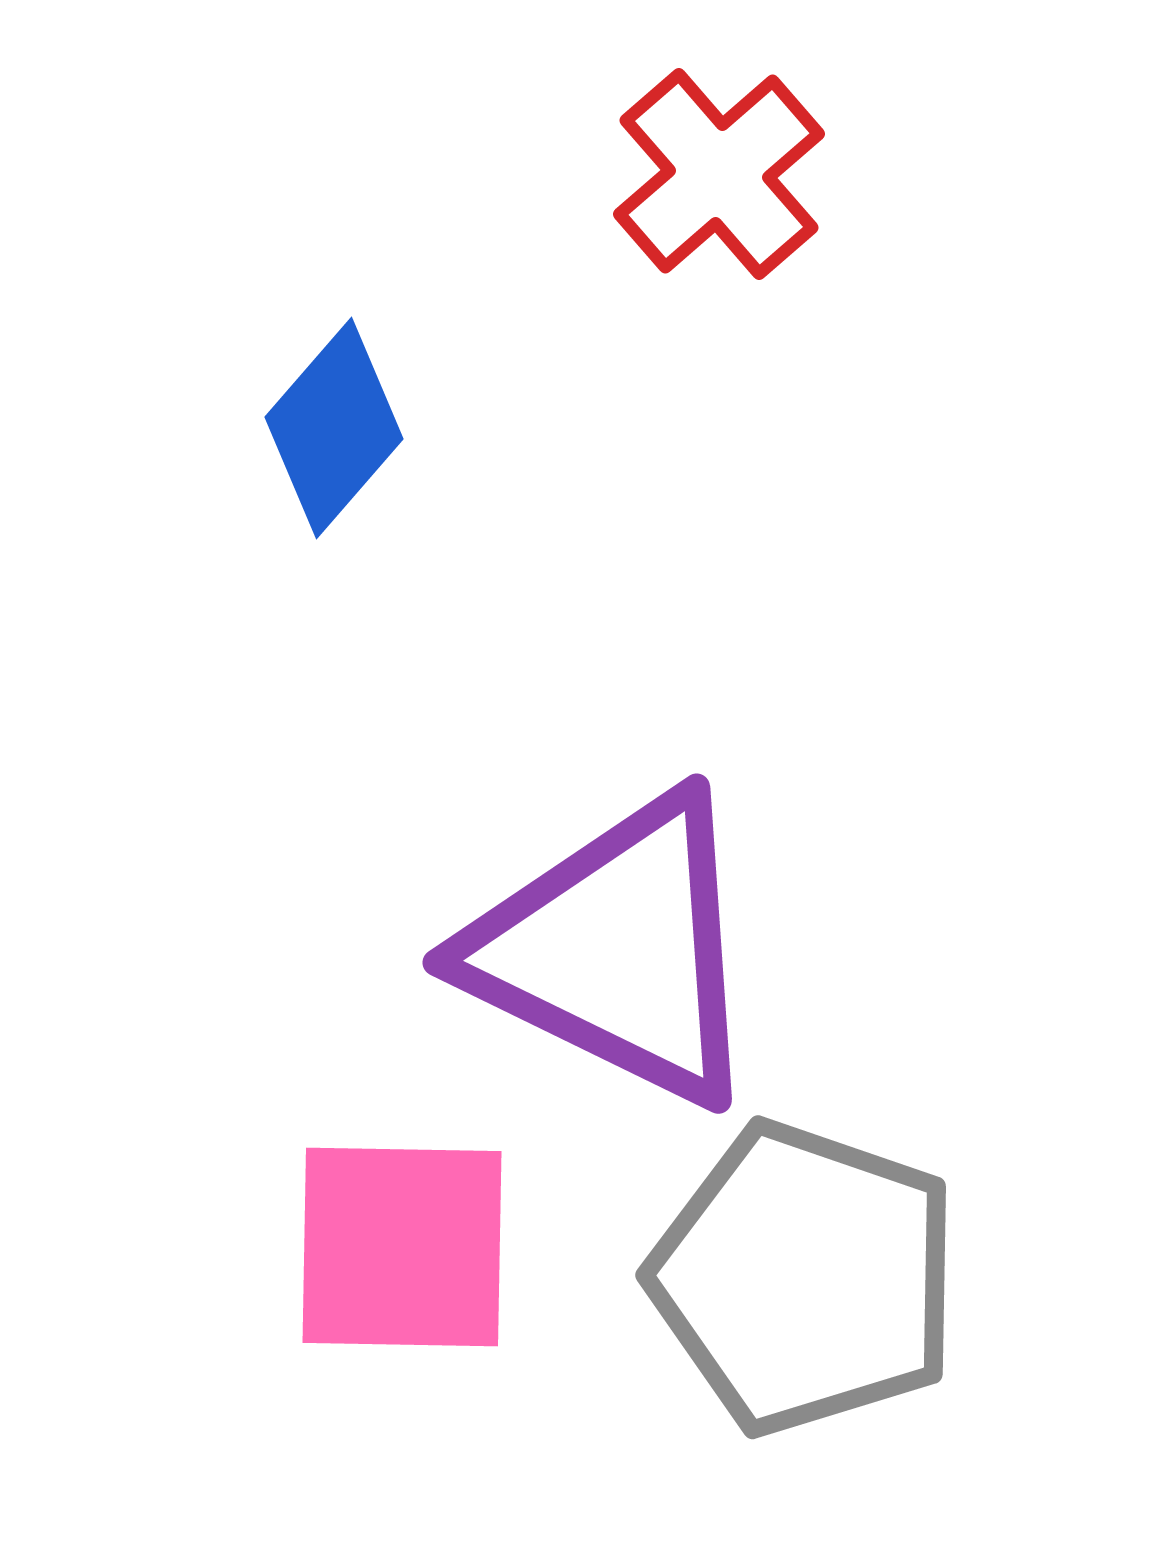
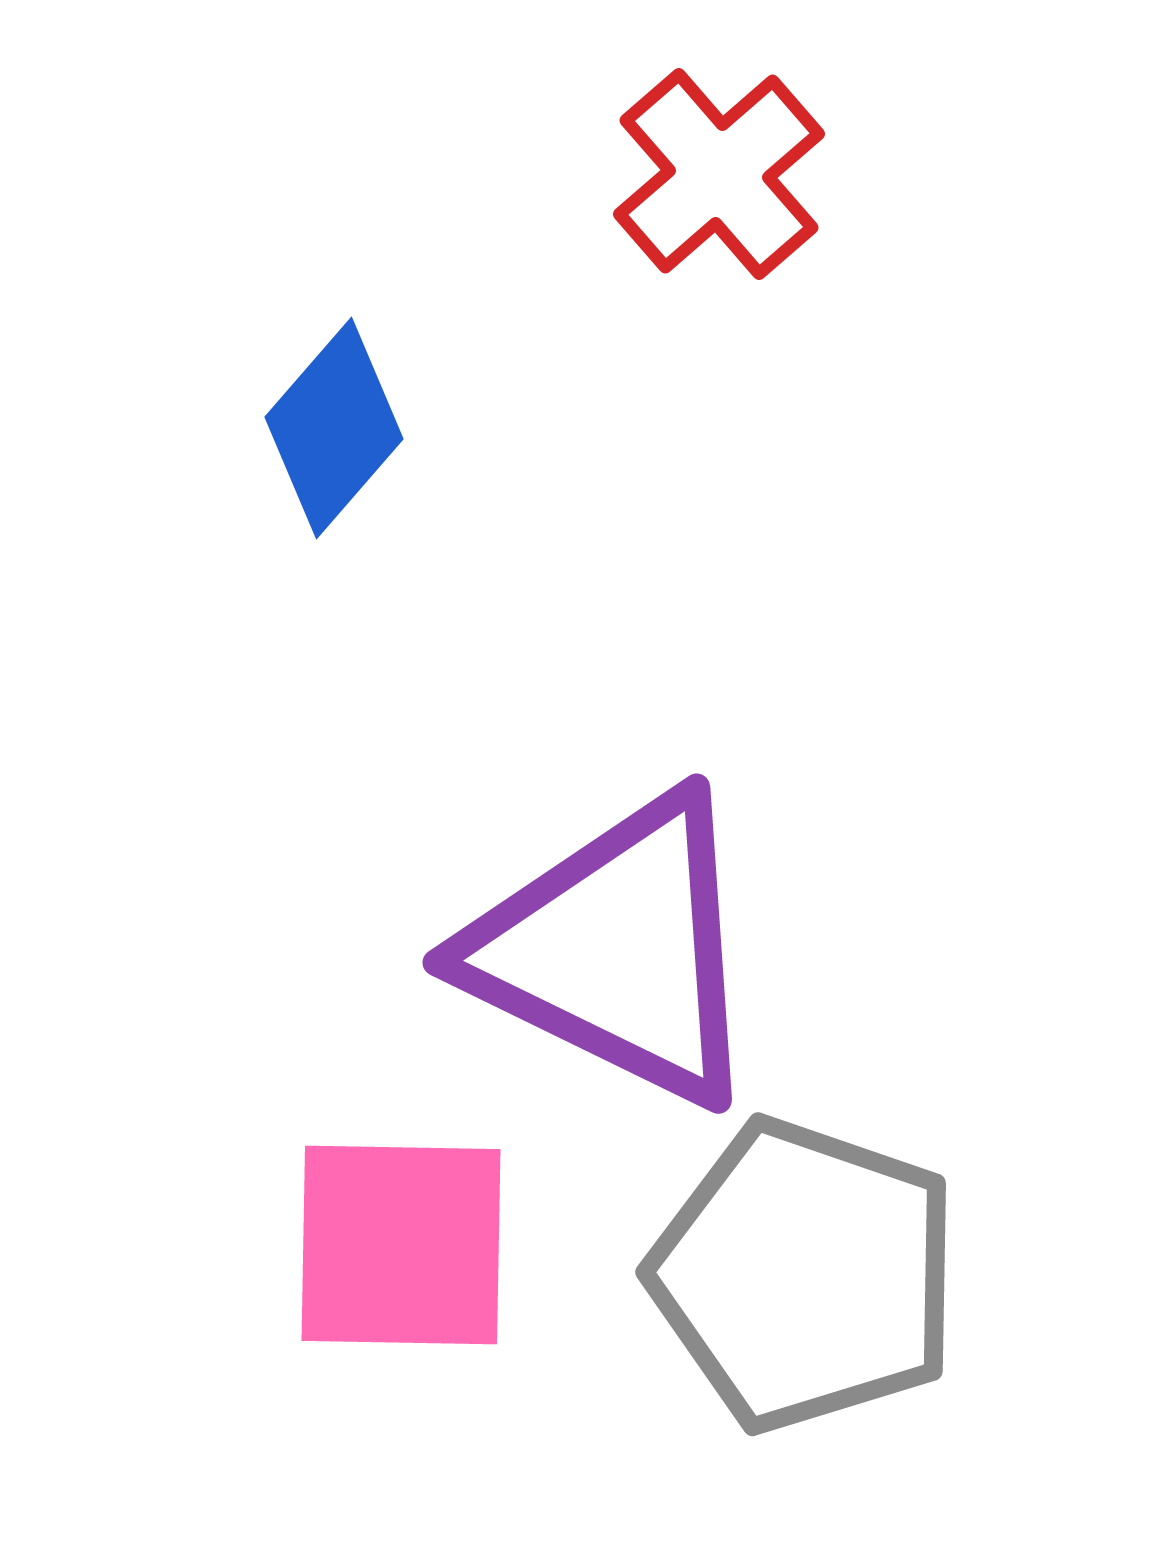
pink square: moved 1 px left, 2 px up
gray pentagon: moved 3 px up
